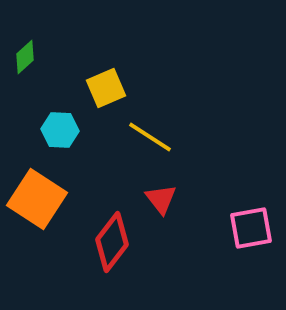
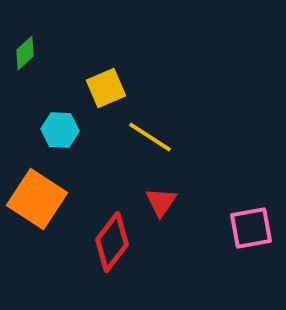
green diamond: moved 4 px up
red triangle: moved 3 px down; rotated 12 degrees clockwise
